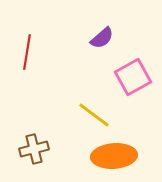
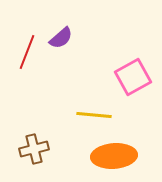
purple semicircle: moved 41 px left
red line: rotated 12 degrees clockwise
yellow line: rotated 32 degrees counterclockwise
